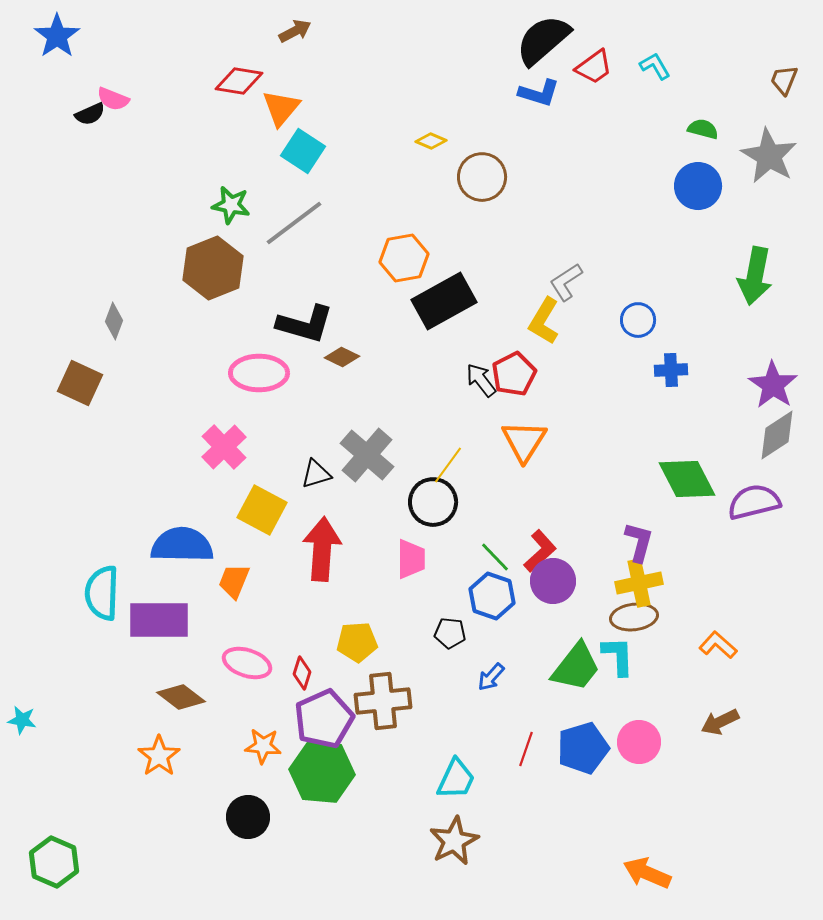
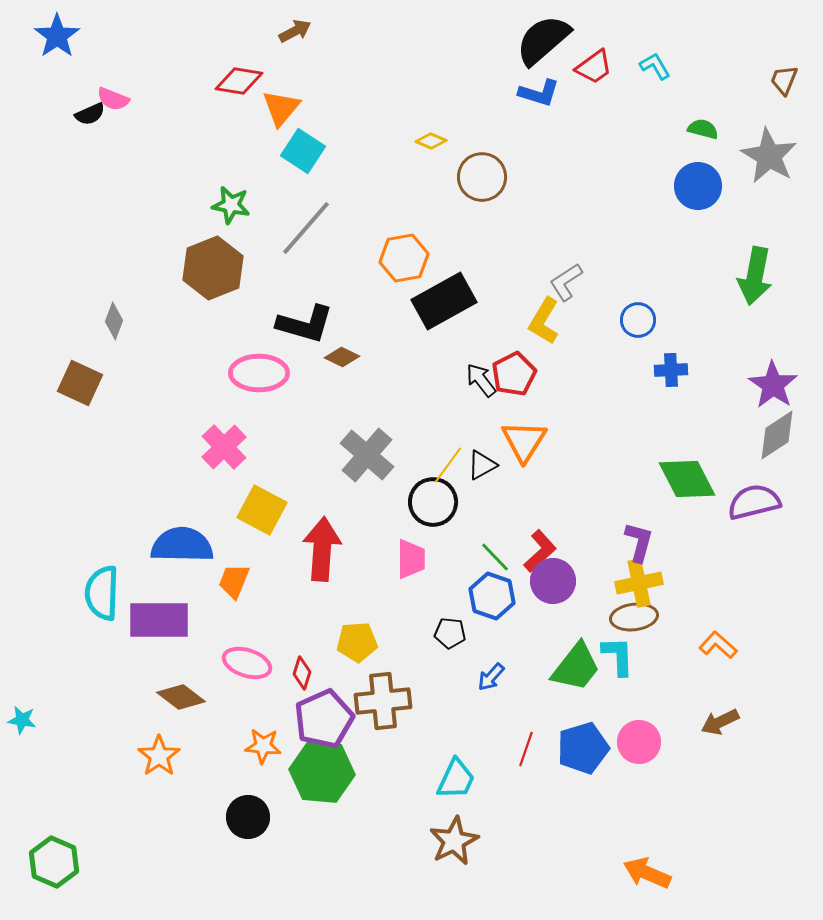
gray line at (294, 223): moved 12 px right, 5 px down; rotated 12 degrees counterclockwise
black triangle at (316, 474): moved 166 px right, 9 px up; rotated 12 degrees counterclockwise
